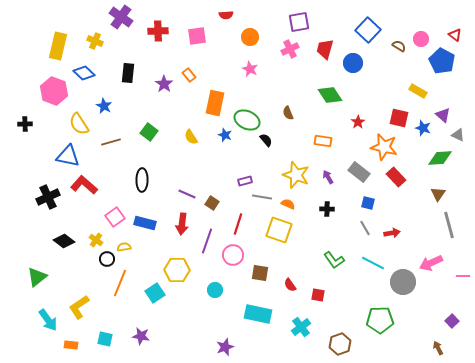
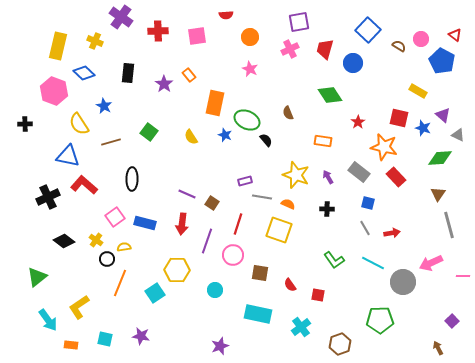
black ellipse at (142, 180): moved 10 px left, 1 px up
purple star at (225, 347): moved 5 px left, 1 px up
